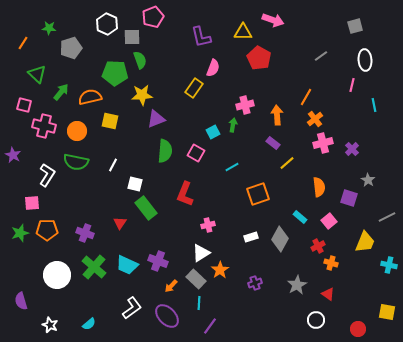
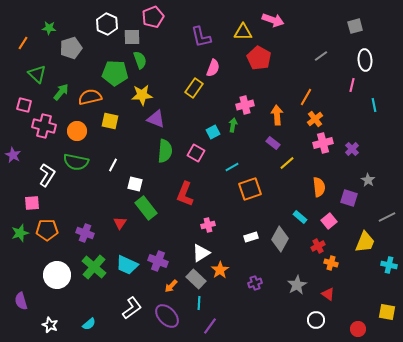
purple triangle at (156, 119): rotated 42 degrees clockwise
orange square at (258, 194): moved 8 px left, 5 px up
